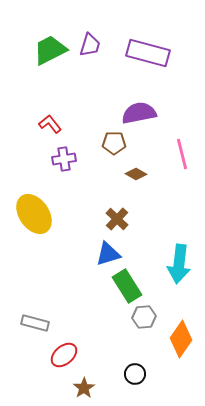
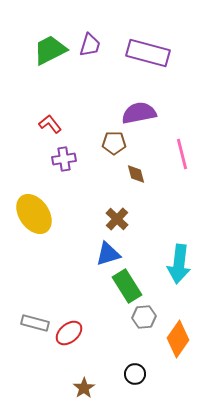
brown diamond: rotated 45 degrees clockwise
orange diamond: moved 3 px left
red ellipse: moved 5 px right, 22 px up
